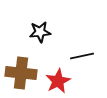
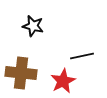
black star: moved 7 px left, 6 px up; rotated 20 degrees clockwise
red star: moved 5 px right
